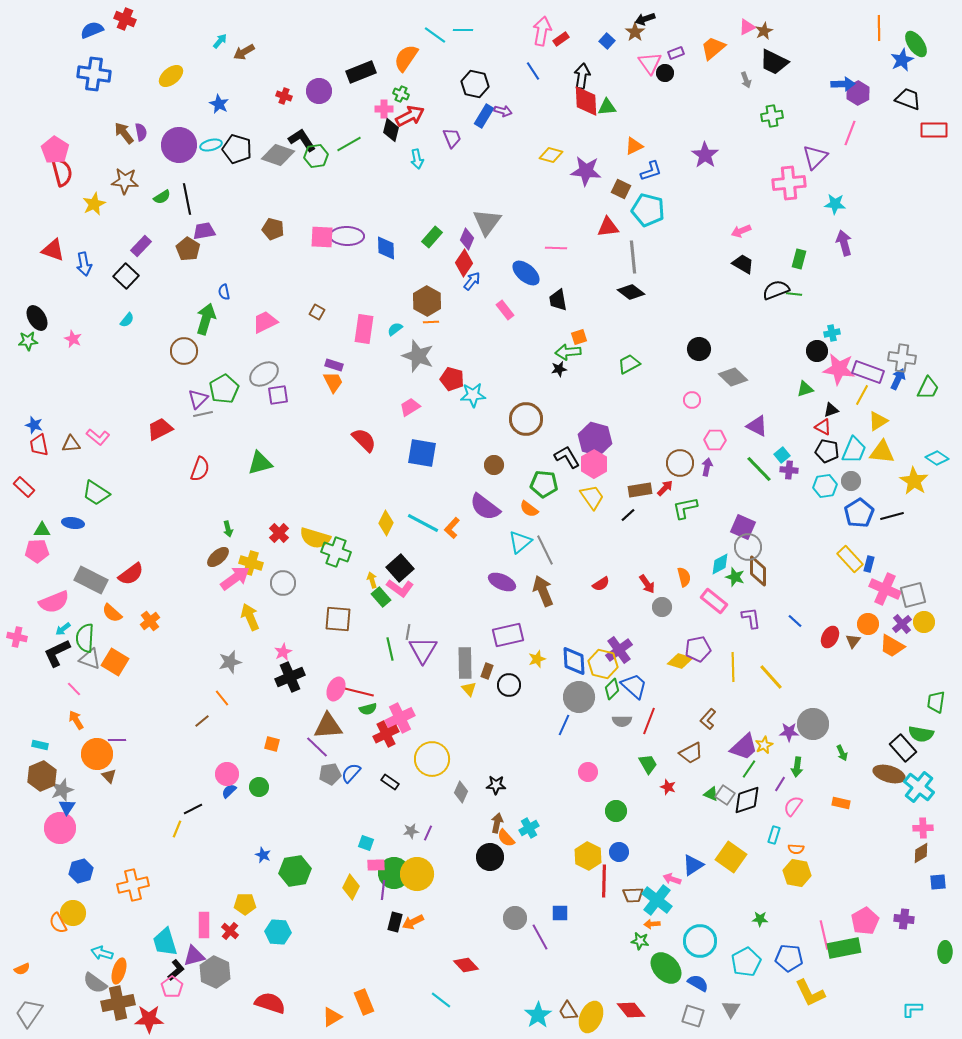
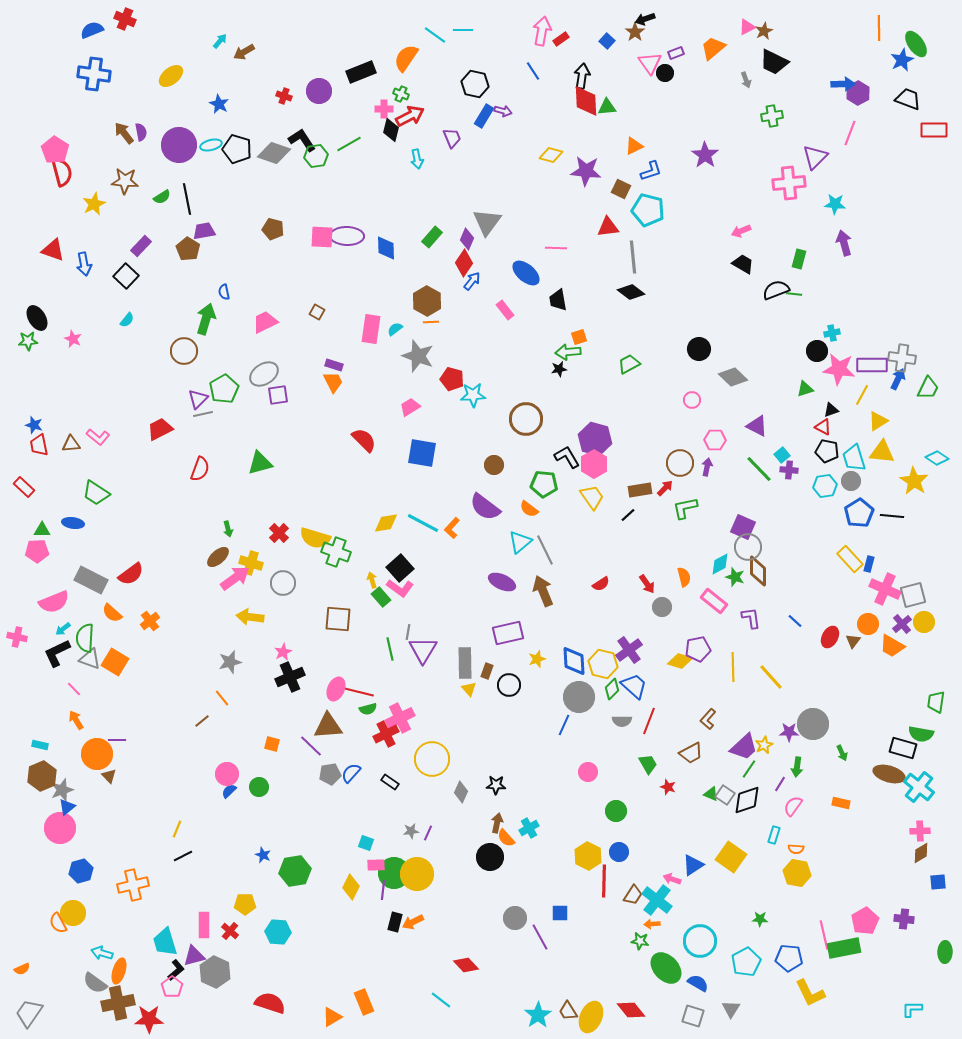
gray diamond at (278, 155): moved 4 px left, 2 px up
pink rectangle at (364, 329): moved 7 px right
purple rectangle at (868, 372): moved 4 px right, 7 px up; rotated 20 degrees counterclockwise
cyan trapezoid at (854, 450): moved 8 px down; rotated 140 degrees clockwise
black line at (892, 516): rotated 20 degrees clockwise
yellow diamond at (386, 523): rotated 55 degrees clockwise
yellow arrow at (250, 617): rotated 60 degrees counterclockwise
purple rectangle at (508, 635): moved 2 px up
purple cross at (619, 650): moved 10 px right
purple line at (317, 747): moved 6 px left, 1 px up
black rectangle at (903, 748): rotated 32 degrees counterclockwise
blue triangle at (67, 807): rotated 18 degrees clockwise
black line at (193, 809): moved 10 px left, 47 px down
pink cross at (923, 828): moved 3 px left, 3 px down
brown trapezoid at (633, 895): rotated 55 degrees counterclockwise
